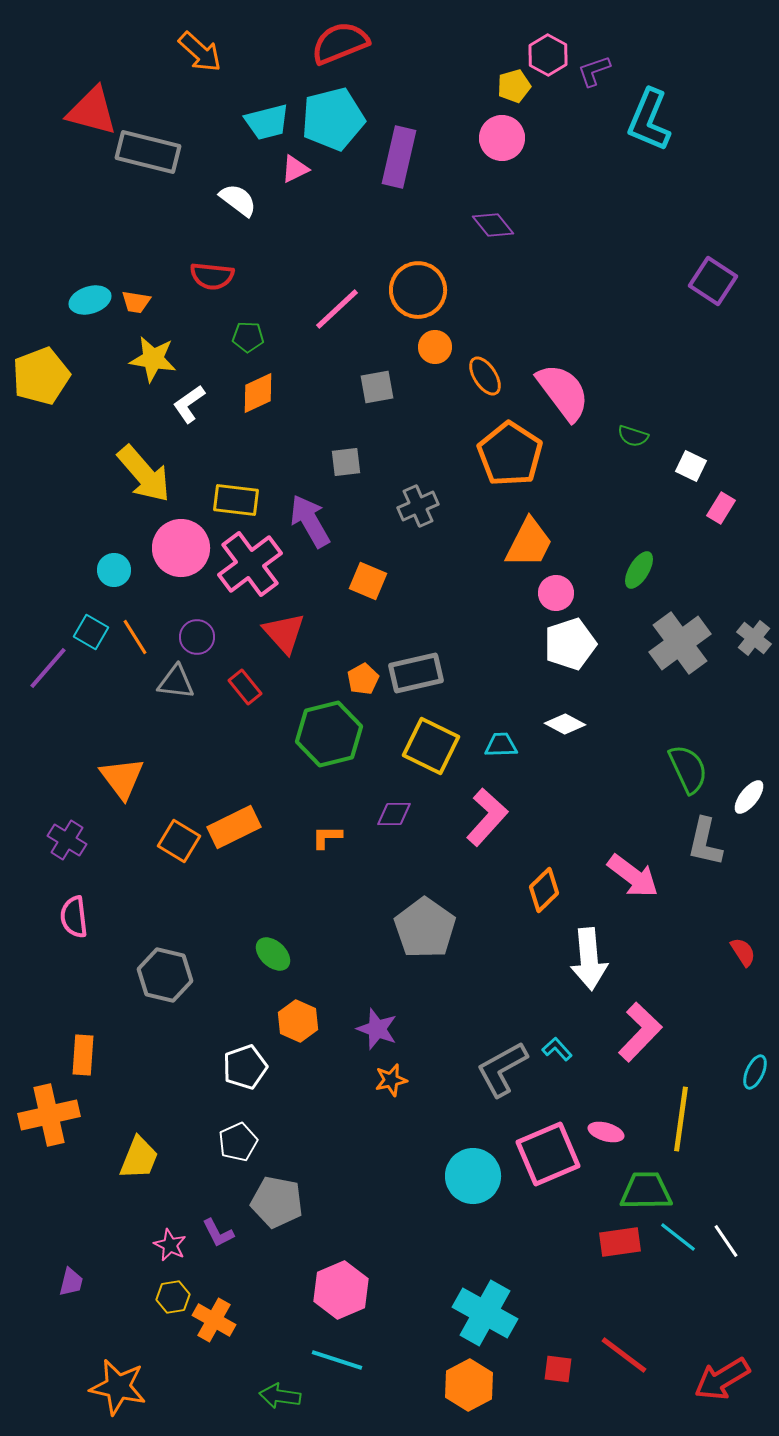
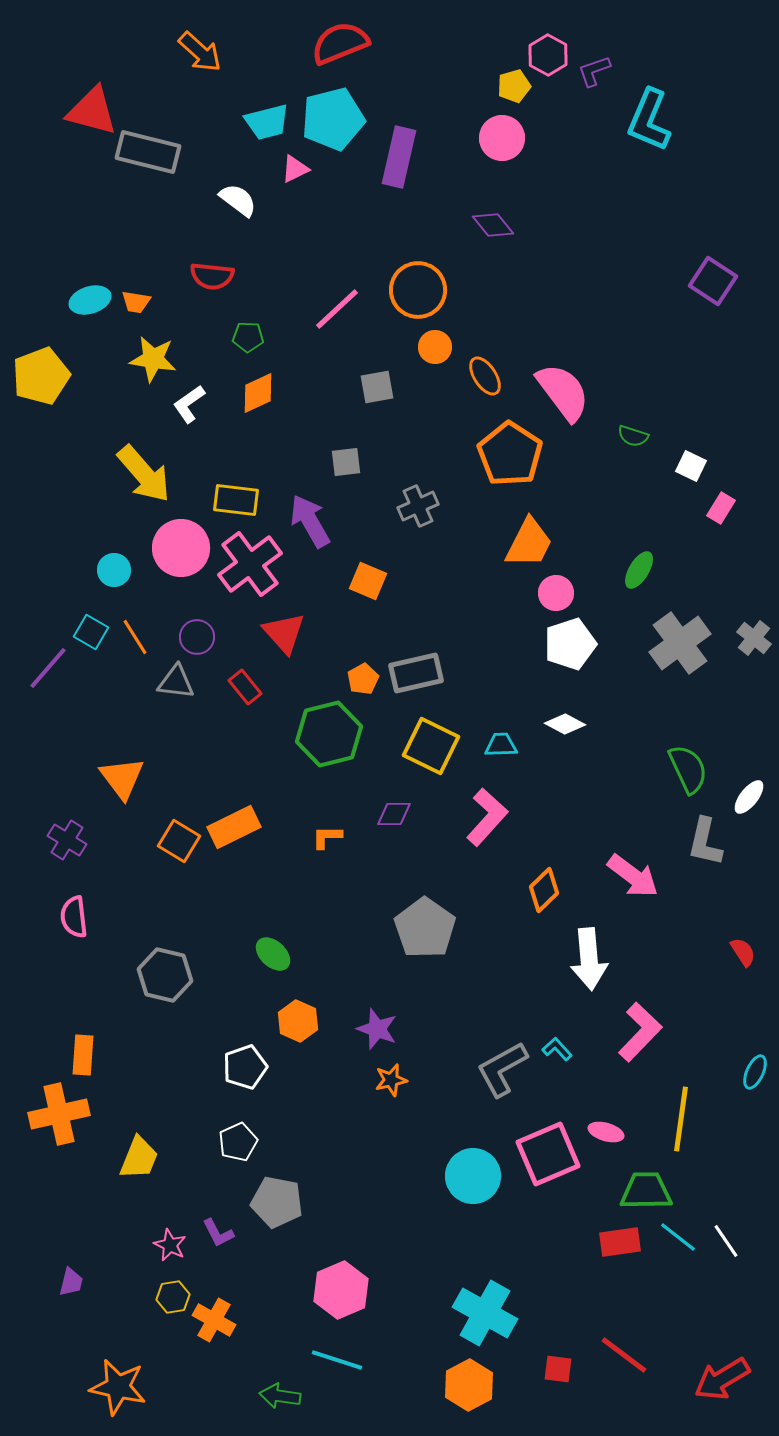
orange cross at (49, 1115): moved 10 px right, 1 px up
